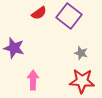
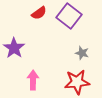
purple star: rotated 20 degrees clockwise
gray star: moved 1 px right
red star: moved 5 px left, 1 px down; rotated 10 degrees counterclockwise
